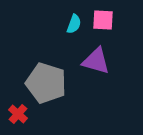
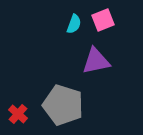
pink square: rotated 25 degrees counterclockwise
purple triangle: rotated 28 degrees counterclockwise
gray pentagon: moved 17 px right, 22 px down
